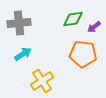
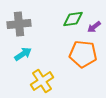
gray cross: moved 1 px down
